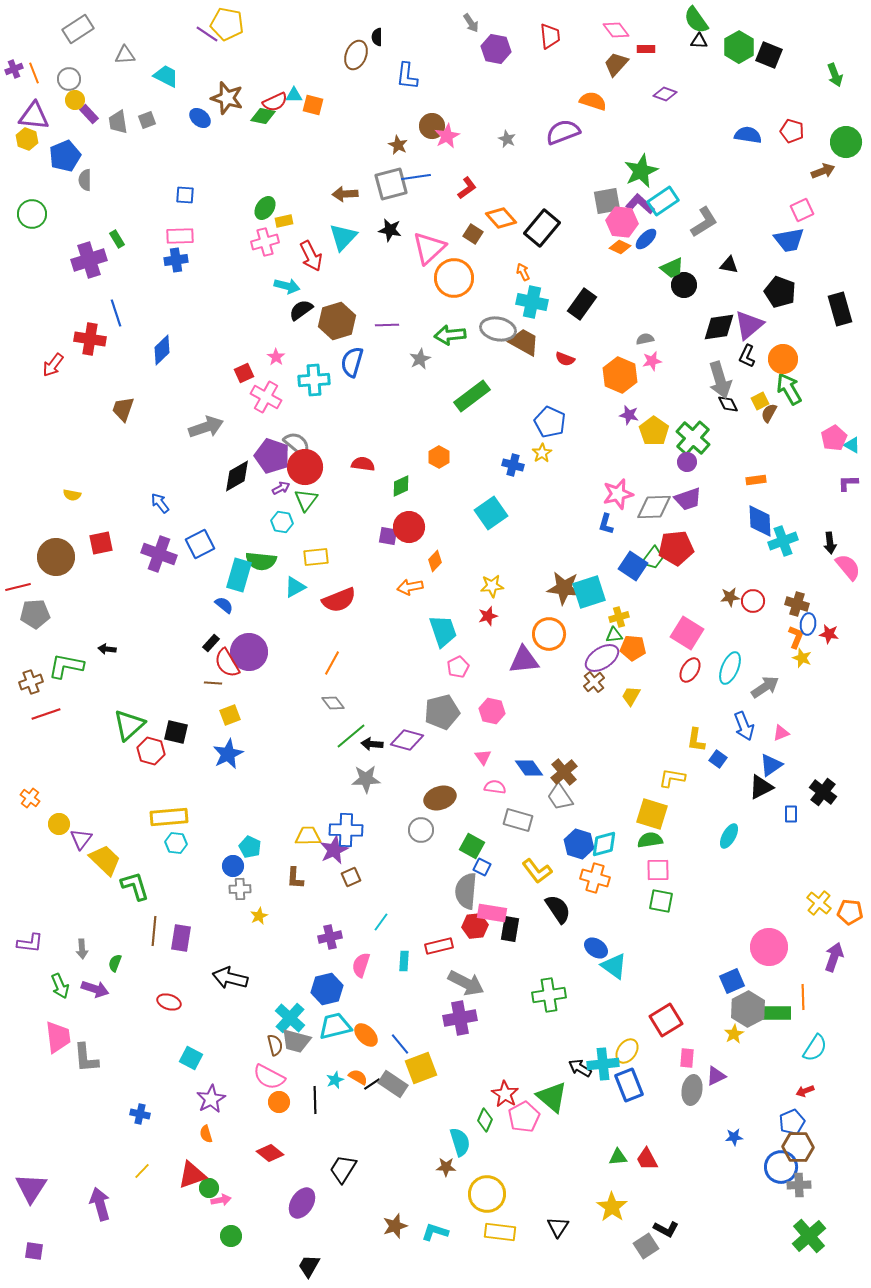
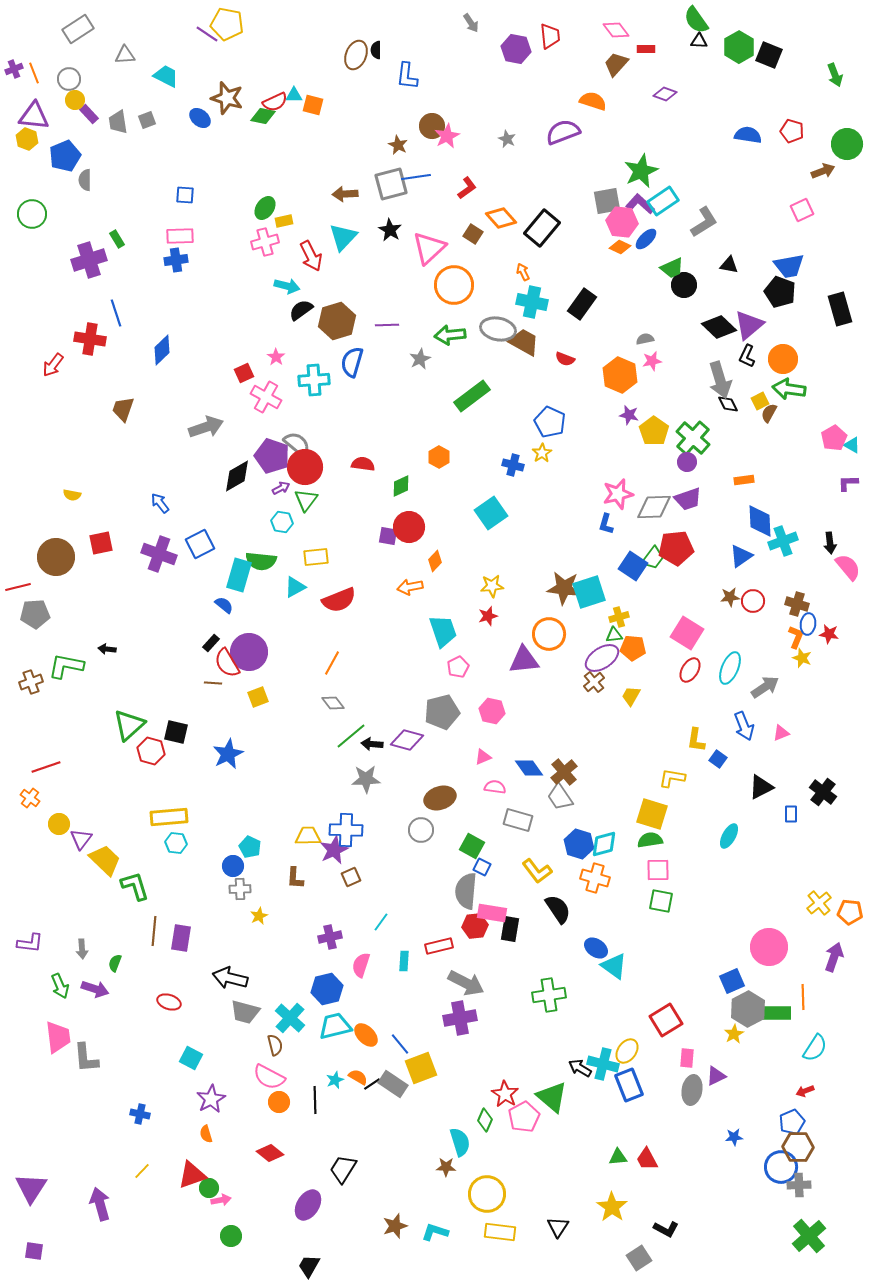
black semicircle at (377, 37): moved 1 px left, 13 px down
purple hexagon at (496, 49): moved 20 px right
green circle at (846, 142): moved 1 px right, 2 px down
black star at (390, 230): rotated 20 degrees clockwise
blue trapezoid at (789, 240): moved 26 px down
orange circle at (454, 278): moved 7 px down
black diamond at (719, 327): rotated 52 degrees clockwise
green arrow at (789, 389): rotated 52 degrees counterclockwise
orange rectangle at (756, 480): moved 12 px left
red line at (46, 714): moved 53 px down
yellow square at (230, 715): moved 28 px right, 18 px up
pink triangle at (483, 757): rotated 42 degrees clockwise
blue triangle at (771, 765): moved 30 px left, 209 px up
yellow cross at (819, 903): rotated 10 degrees clockwise
gray trapezoid at (296, 1041): moved 51 px left, 29 px up
cyan cross at (603, 1064): rotated 20 degrees clockwise
purple ellipse at (302, 1203): moved 6 px right, 2 px down
gray square at (646, 1246): moved 7 px left, 12 px down
